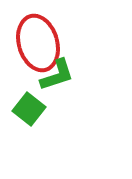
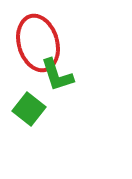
green L-shape: rotated 90 degrees clockwise
